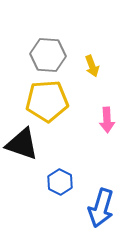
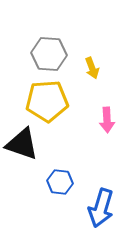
gray hexagon: moved 1 px right, 1 px up
yellow arrow: moved 2 px down
blue hexagon: rotated 20 degrees counterclockwise
